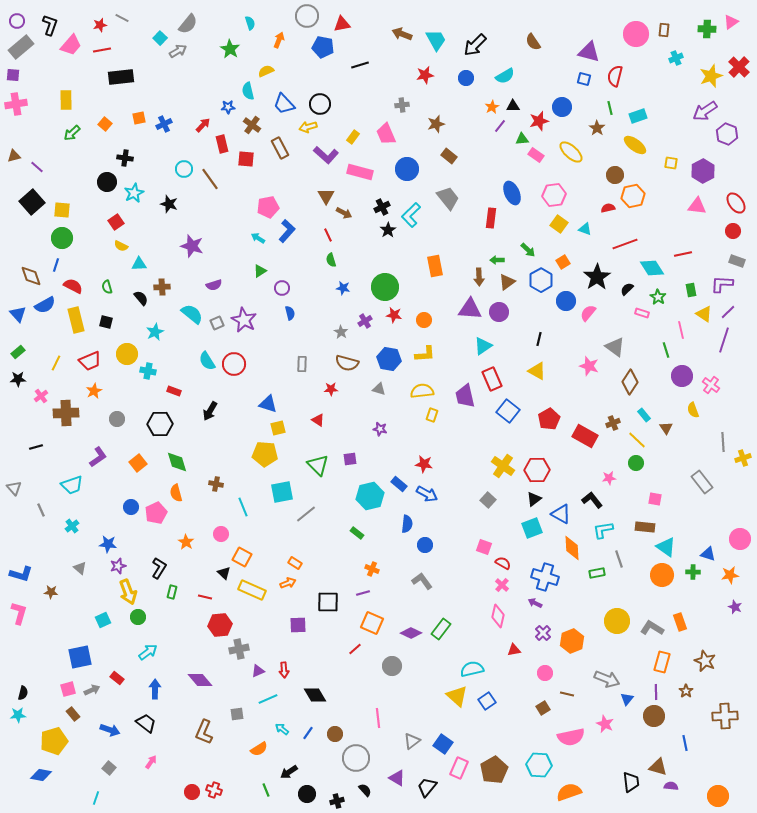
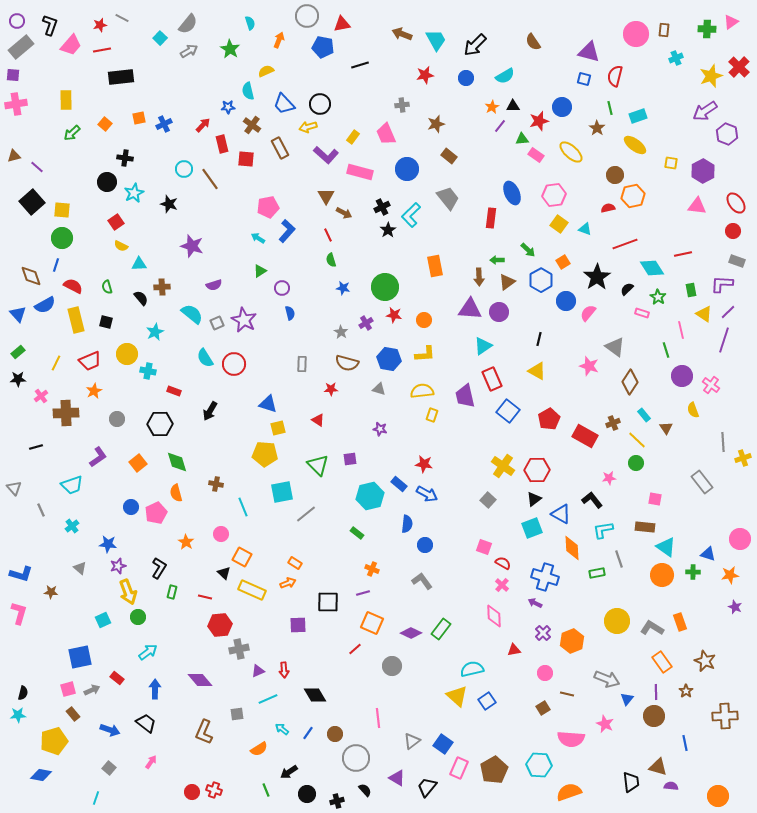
gray arrow at (178, 51): moved 11 px right
purple cross at (365, 321): moved 1 px right, 2 px down
cyan semicircle at (207, 361): moved 2 px left, 3 px up
pink diamond at (498, 616): moved 4 px left; rotated 15 degrees counterclockwise
orange rectangle at (662, 662): rotated 50 degrees counterclockwise
pink semicircle at (571, 737): moved 2 px down; rotated 16 degrees clockwise
